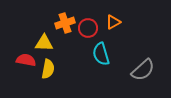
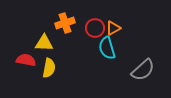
orange triangle: moved 6 px down
red circle: moved 7 px right
cyan semicircle: moved 6 px right, 6 px up
yellow semicircle: moved 1 px right, 1 px up
